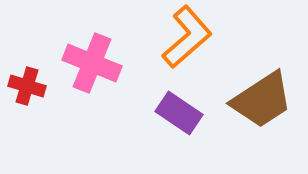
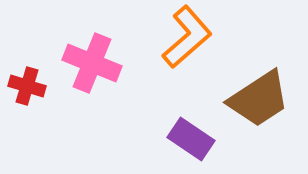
brown trapezoid: moved 3 px left, 1 px up
purple rectangle: moved 12 px right, 26 px down
